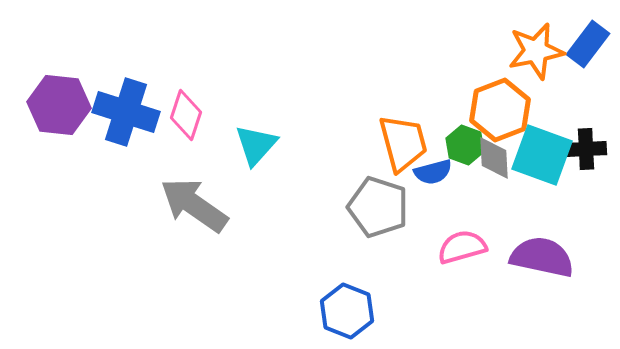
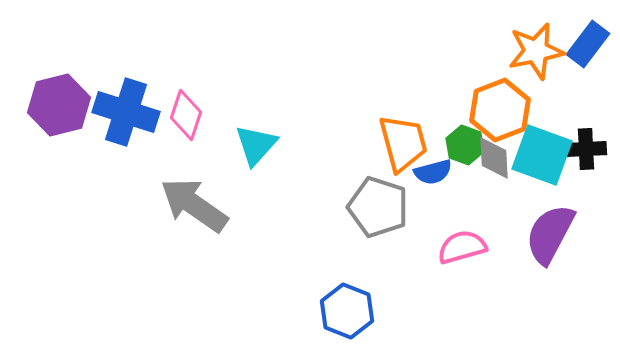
purple hexagon: rotated 20 degrees counterclockwise
purple semicircle: moved 8 px right, 23 px up; rotated 74 degrees counterclockwise
